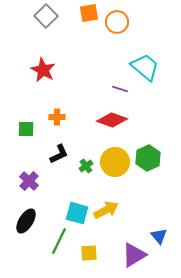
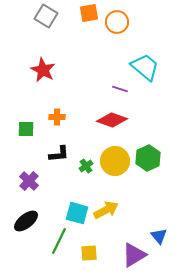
gray square: rotated 15 degrees counterclockwise
black L-shape: rotated 20 degrees clockwise
yellow circle: moved 1 px up
black ellipse: rotated 20 degrees clockwise
